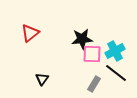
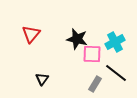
red triangle: moved 1 px right, 1 px down; rotated 12 degrees counterclockwise
black star: moved 5 px left; rotated 20 degrees clockwise
cyan cross: moved 9 px up
gray rectangle: moved 1 px right
